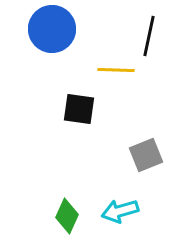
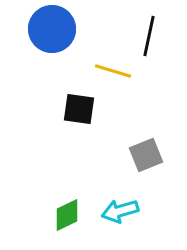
yellow line: moved 3 px left, 1 px down; rotated 15 degrees clockwise
green diamond: moved 1 px up; rotated 40 degrees clockwise
